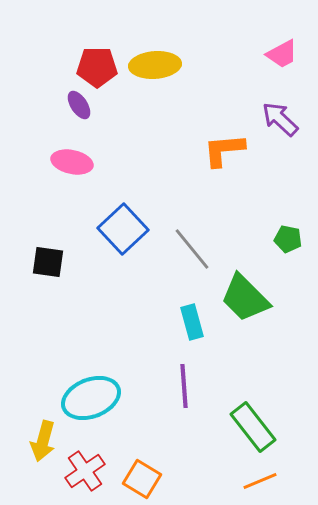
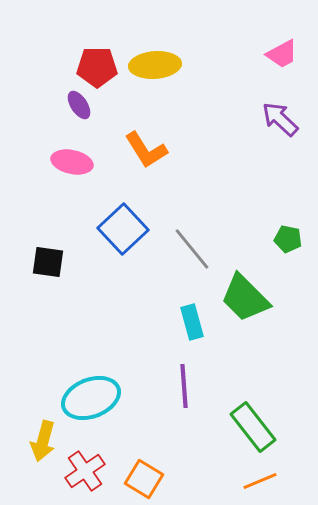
orange L-shape: moved 78 px left; rotated 117 degrees counterclockwise
orange square: moved 2 px right
